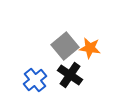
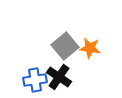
black cross: moved 11 px left, 2 px down
blue cross: rotated 30 degrees clockwise
